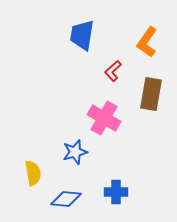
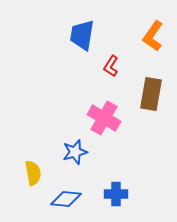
orange L-shape: moved 6 px right, 6 px up
red L-shape: moved 2 px left, 5 px up; rotated 15 degrees counterclockwise
blue cross: moved 2 px down
